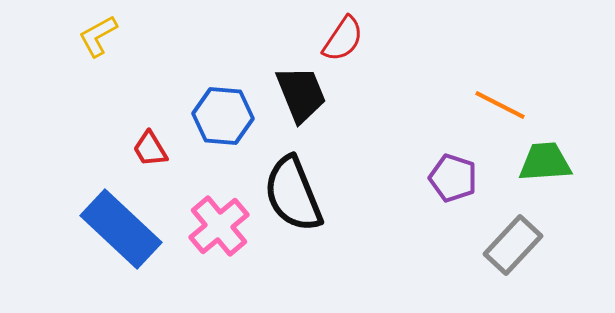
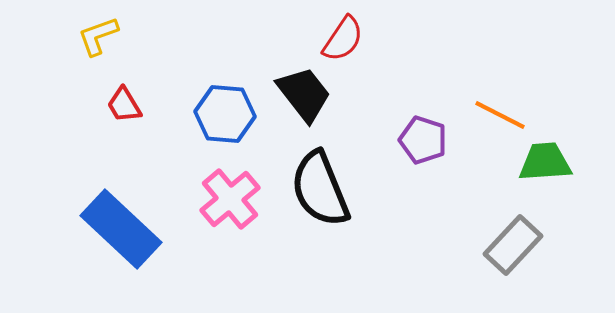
yellow L-shape: rotated 9 degrees clockwise
black trapezoid: moved 3 px right; rotated 16 degrees counterclockwise
orange line: moved 10 px down
blue hexagon: moved 2 px right, 2 px up
red trapezoid: moved 26 px left, 44 px up
purple pentagon: moved 30 px left, 38 px up
black semicircle: moved 27 px right, 5 px up
pink cross: moved 11 px right, 27 px up
